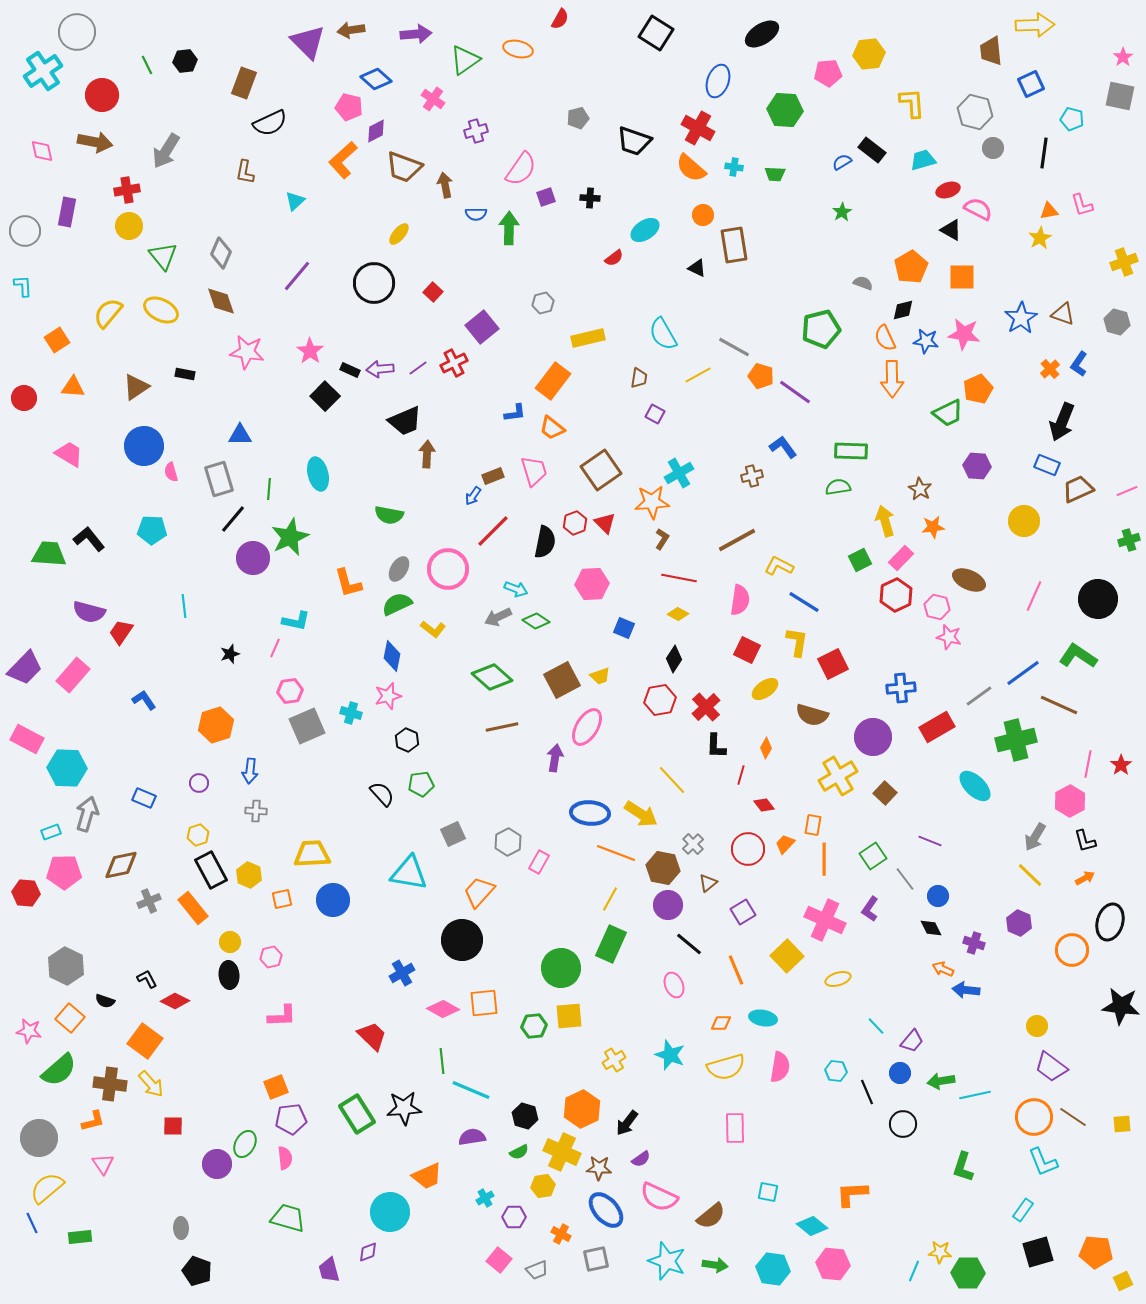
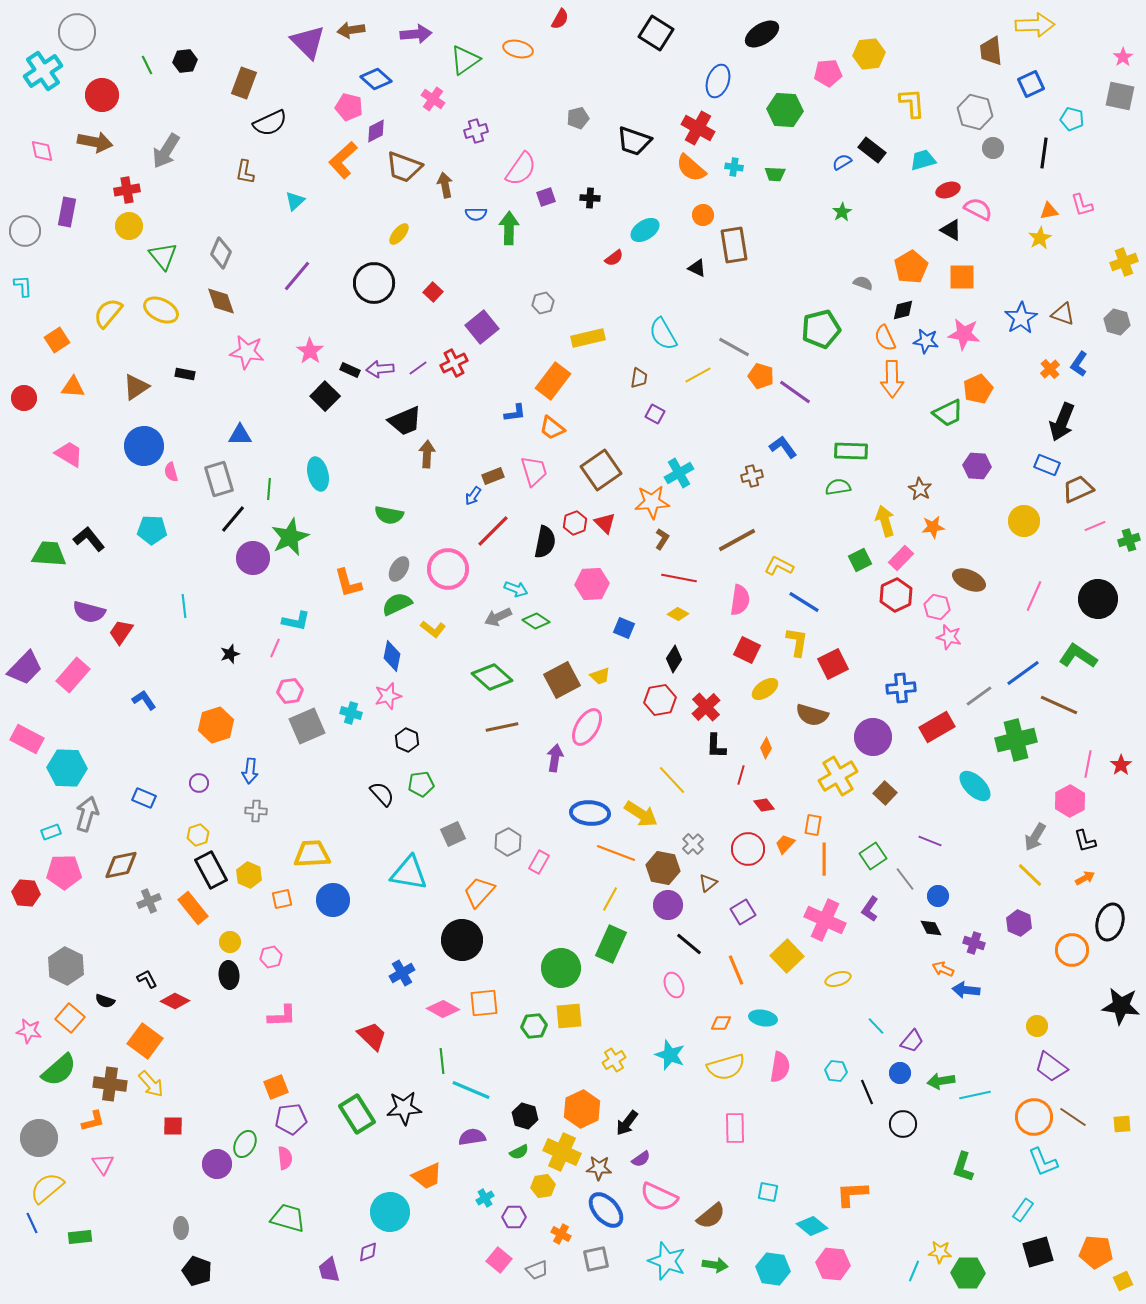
pink line at (1127, 491): moved 32 px left, 35 px down
